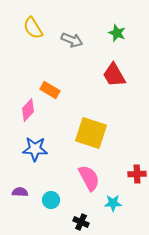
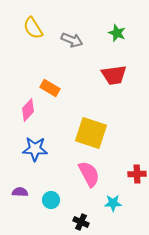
red trapezoid: rotated 68 degrees counterclockwise
orange rectangle: moved 2 px up
pink semicircle: moved 4 px up
